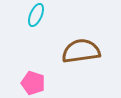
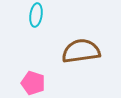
cyan ellipse: rotated 15 degrees counterclockwise
